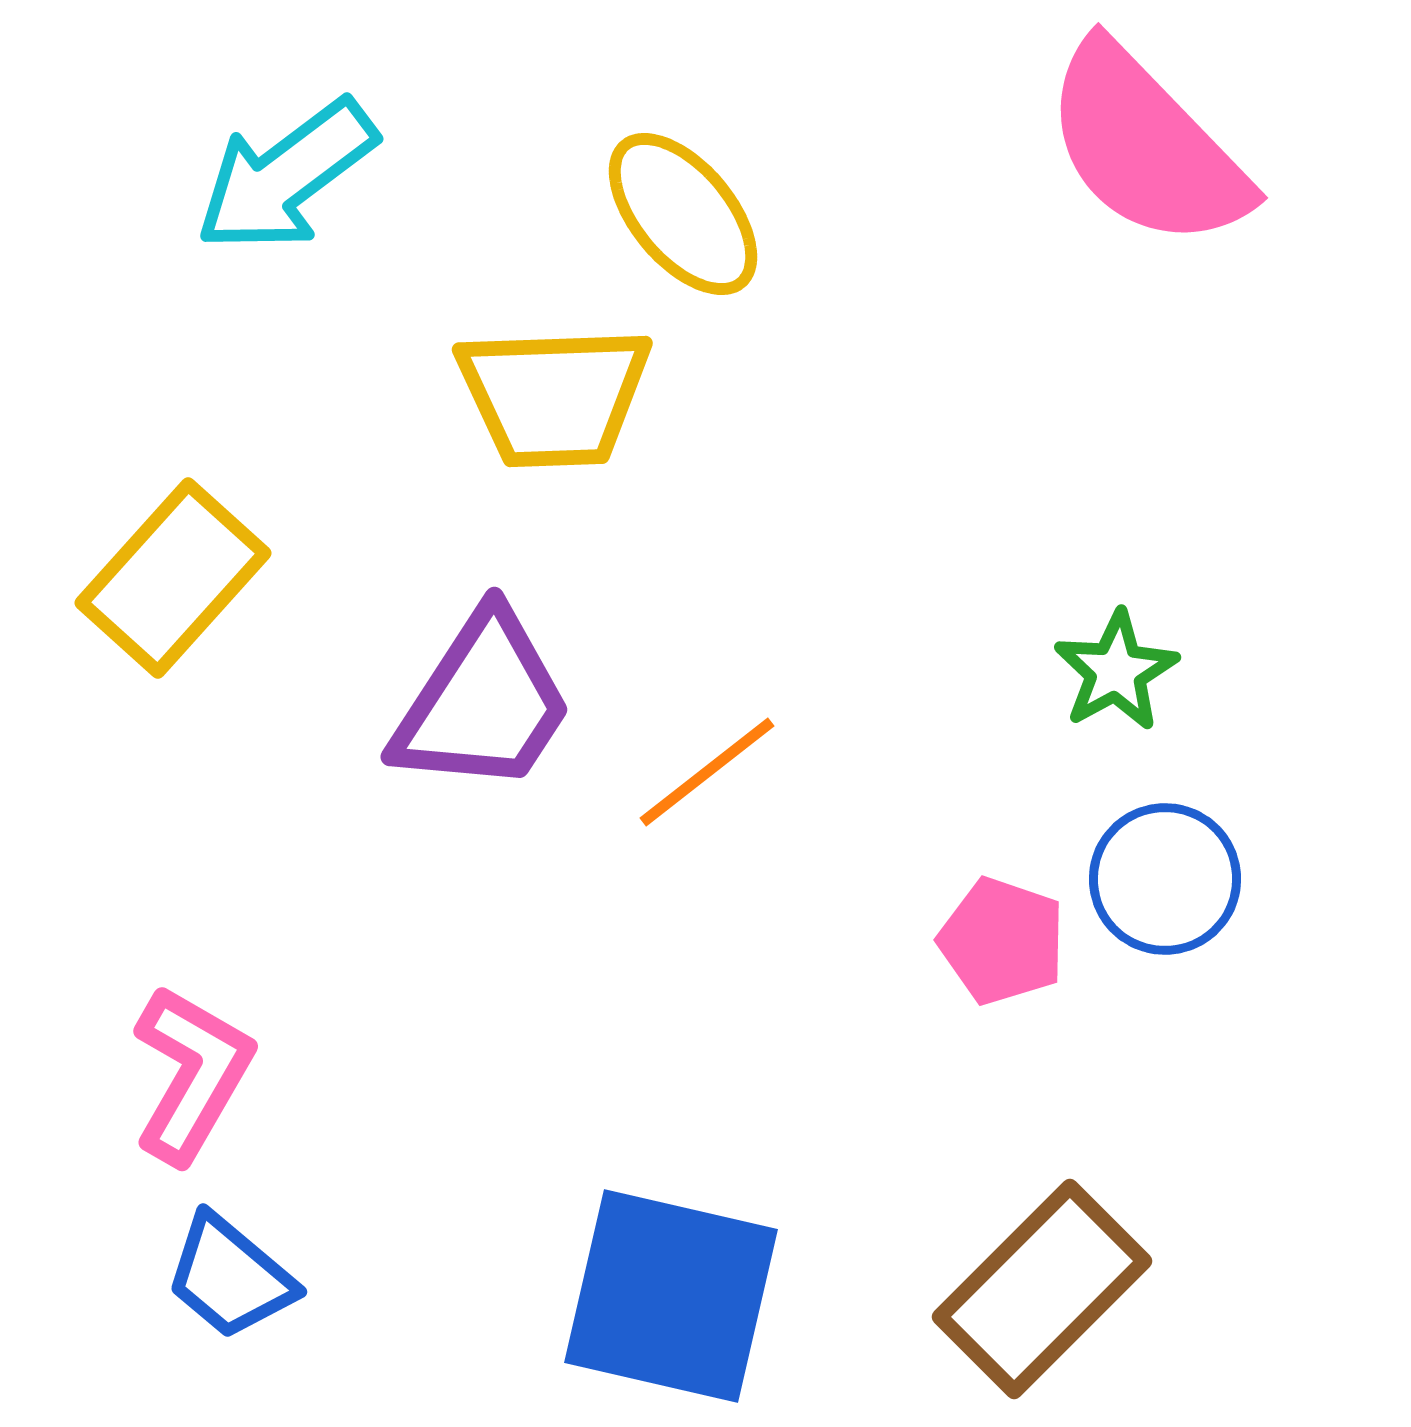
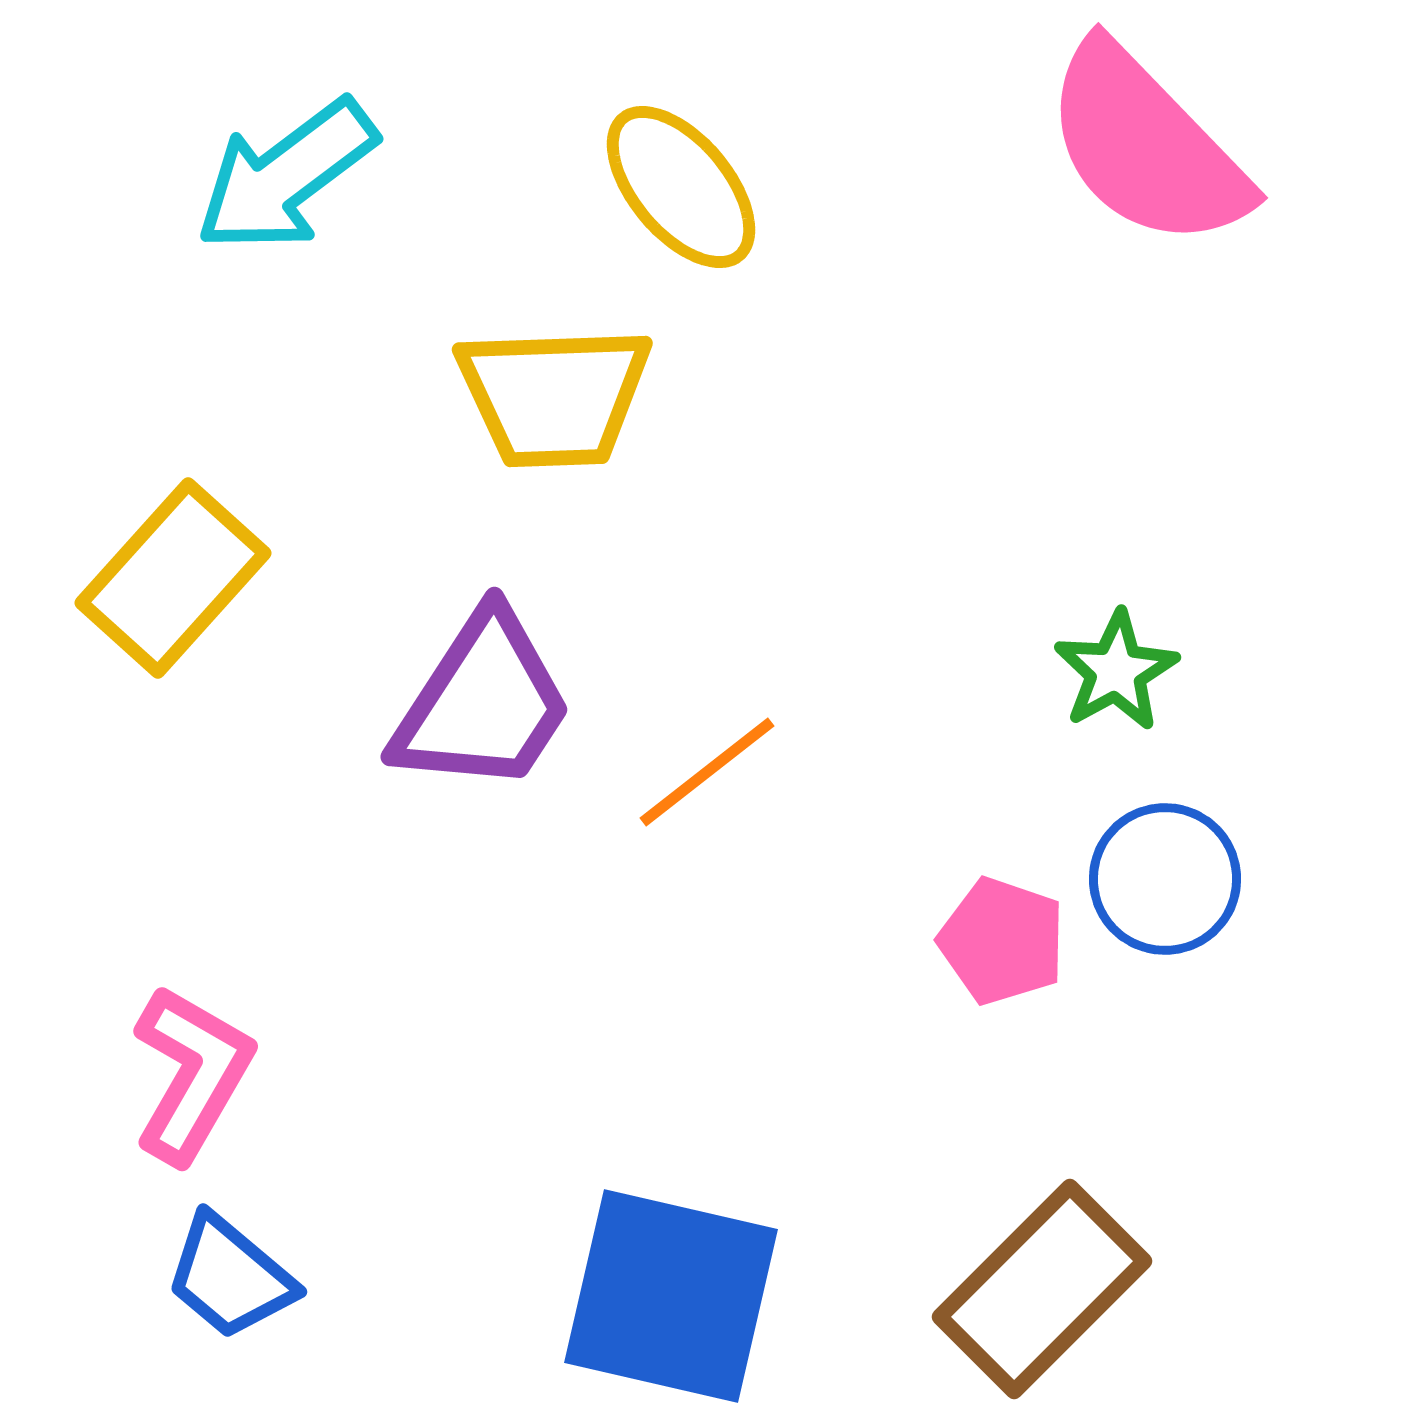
yellow ellipse: moved 2 px left, 27 px up
